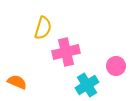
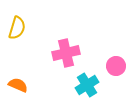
yellow semicircle: moved 26 px left
pink cross: moved 1 px down
orange semicircle: moved 1 px right, 3 px down
